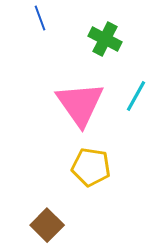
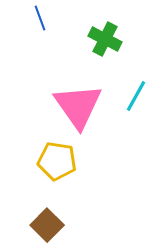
pink triangle: moved 2 px left, 2 px down
yellow pentagon: moved 34 px left, 6 px up
